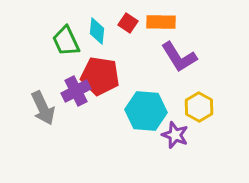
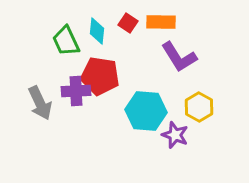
purple cross: rotated 24 degrees clockwise
gray arrow: moved 3 px left, 5 px up
